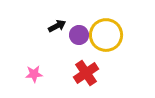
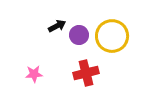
yellow circle: moved 6 px right, 1 px down
red cross: rotated 20 degrees clockwise
